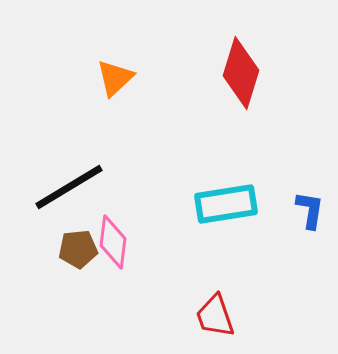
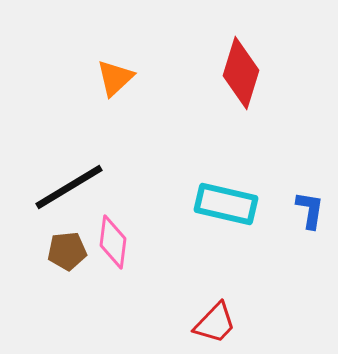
cyan rectangle: rotated 22 degrees clockwise
brown pentagon: moved 11 px left, 2 px down
red trapezoid: moved 7 px down; rotated 117 degrees counterclockwise
